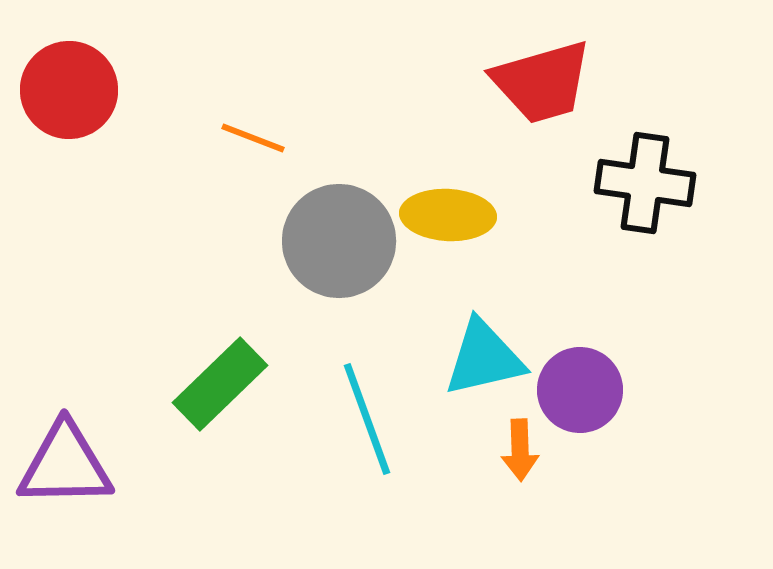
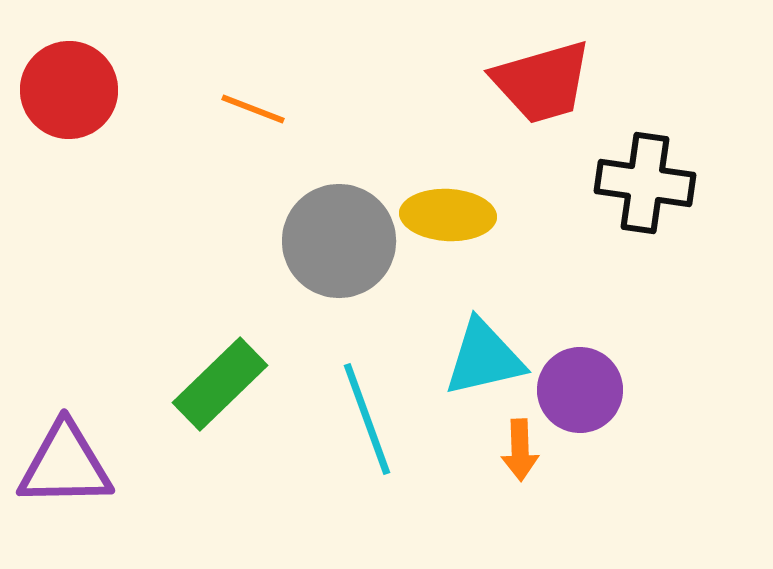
orange line: moved 29 px up
